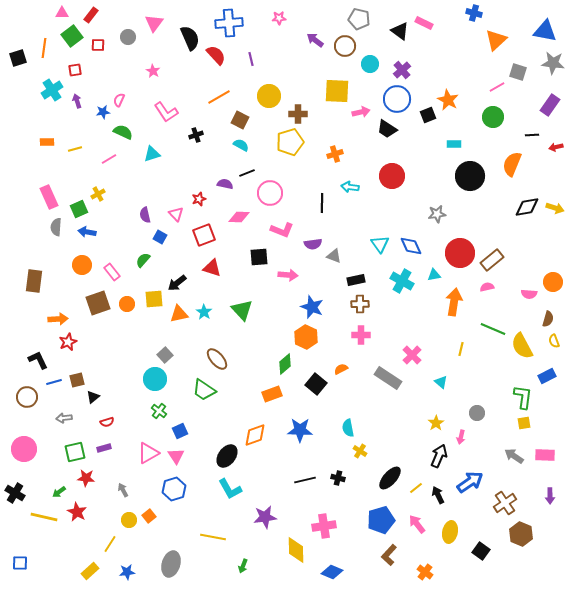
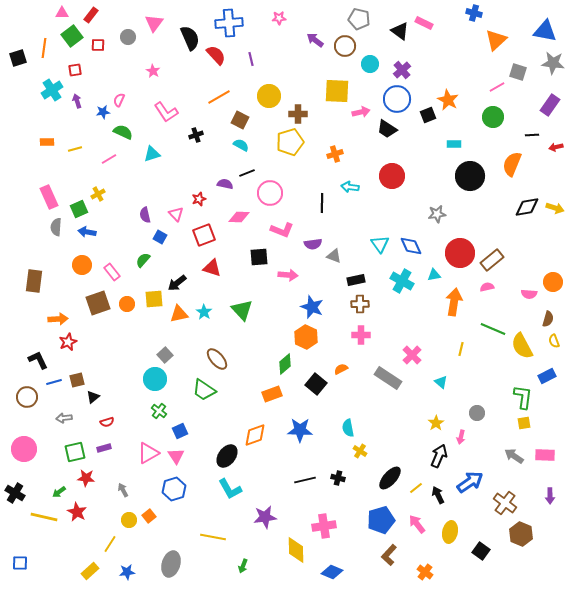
brown cross at (505, 503): rotated 20 degrees counterclockwise
